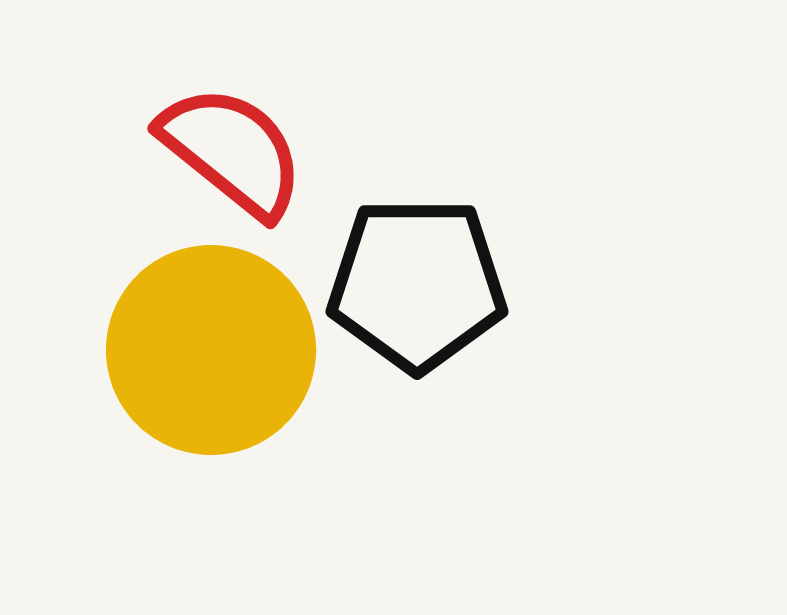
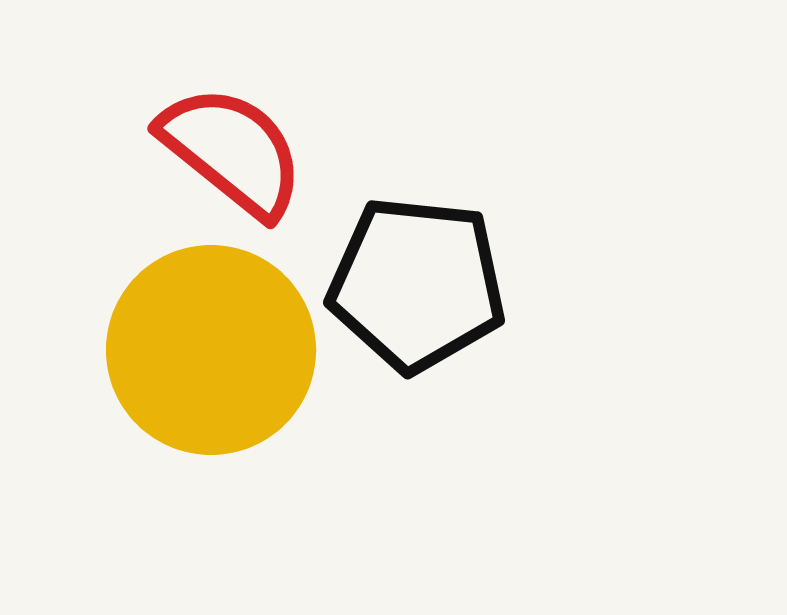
black pentagon: rotated 6 degrees clockwise
